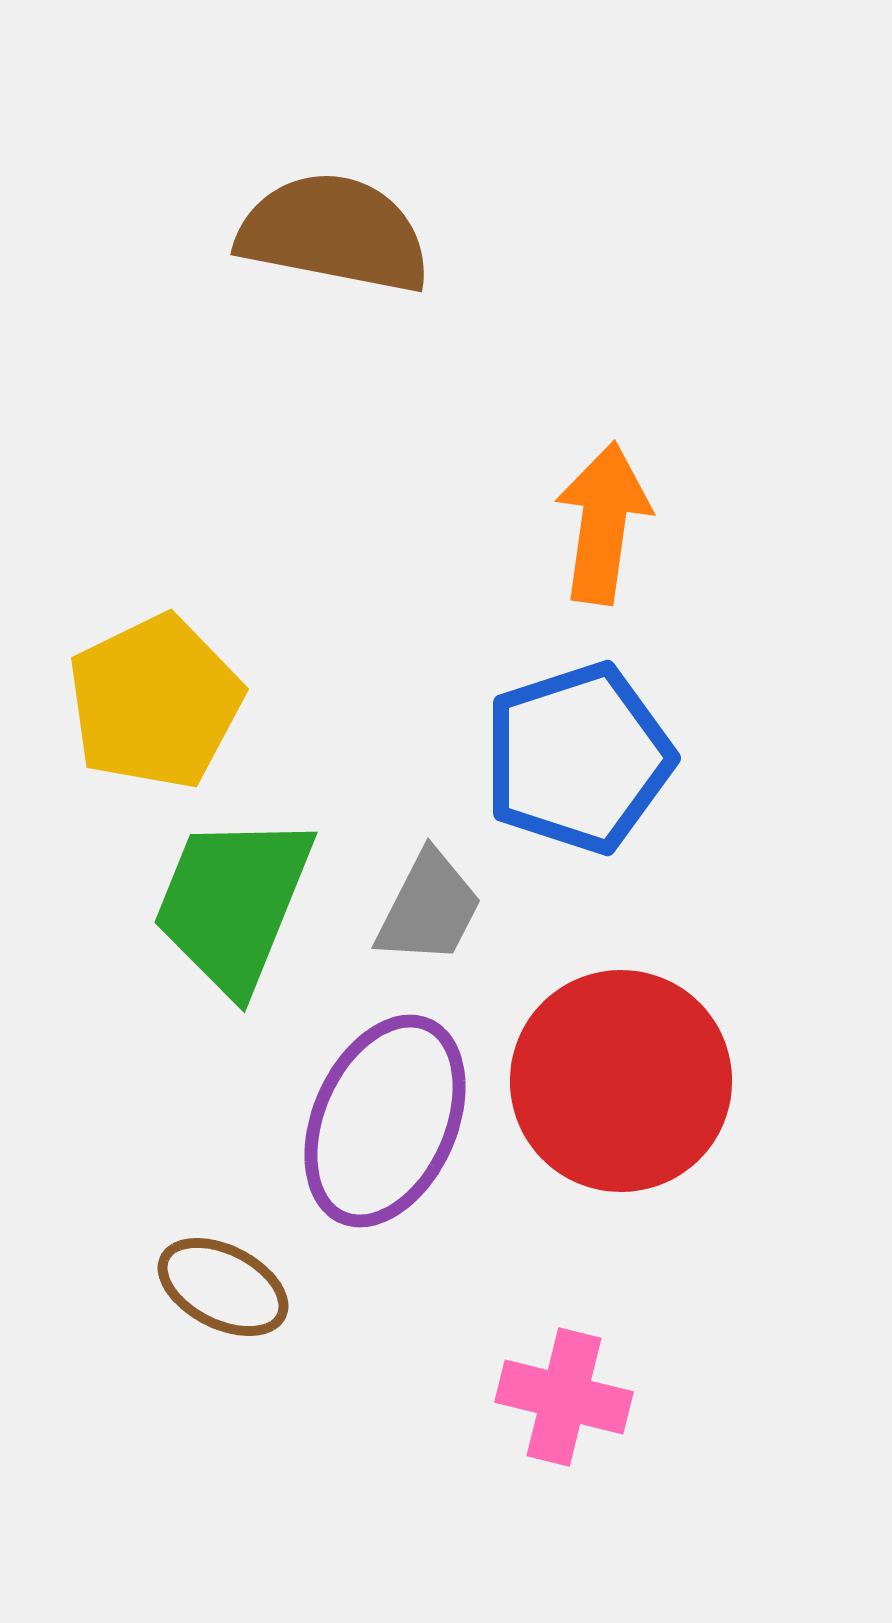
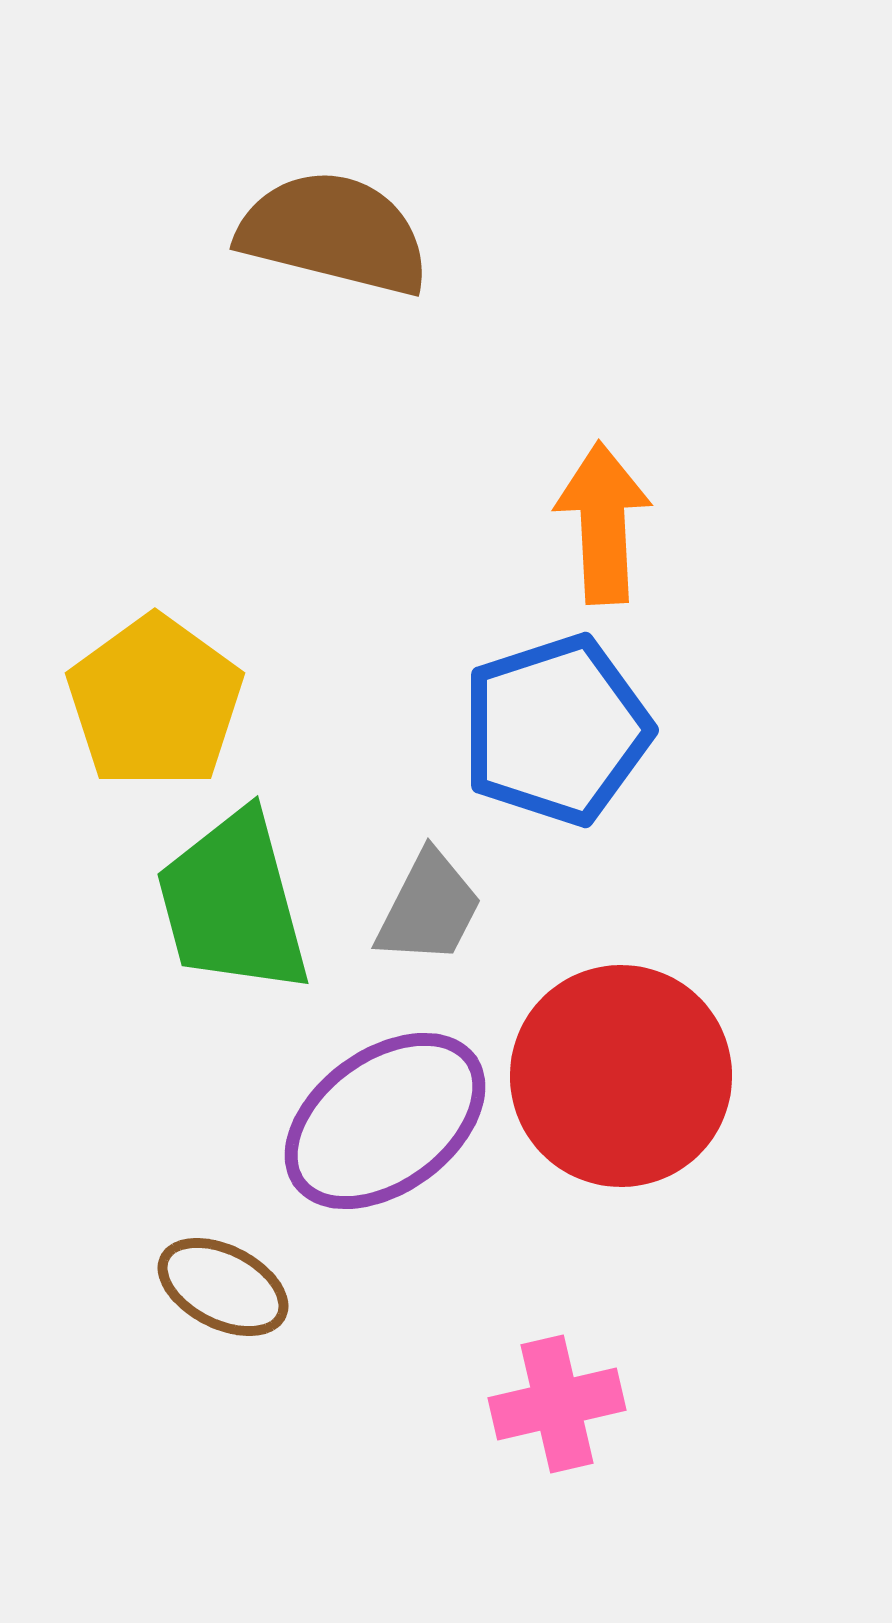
brown semicircle: rotated 3 degrees clockwise
orange arrow: rotated 11 degrees counterclockwise
yellow pentagon: rotated 10 degrees counterclockwise
blue pentagon: moved 22 px left, 28 px up
green trapezoid: rotated 37 degrees counterclockwise
red circle: moved 5 px up
purple ellipse: rotated 30 degrees clockwise
pink cross: moved 7 px left, 7 px down; rotated 27 degrees counterclockwise
